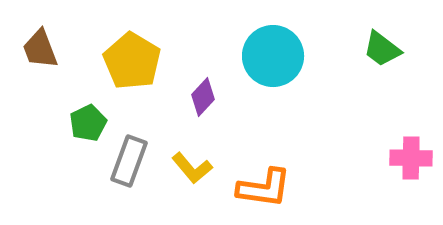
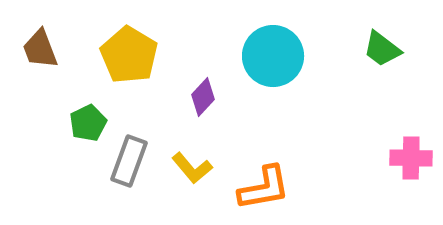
yellow pentagon: moved 3 px left, 6 px up
orange L-shape: rotated 18 degrees counterclockwise
